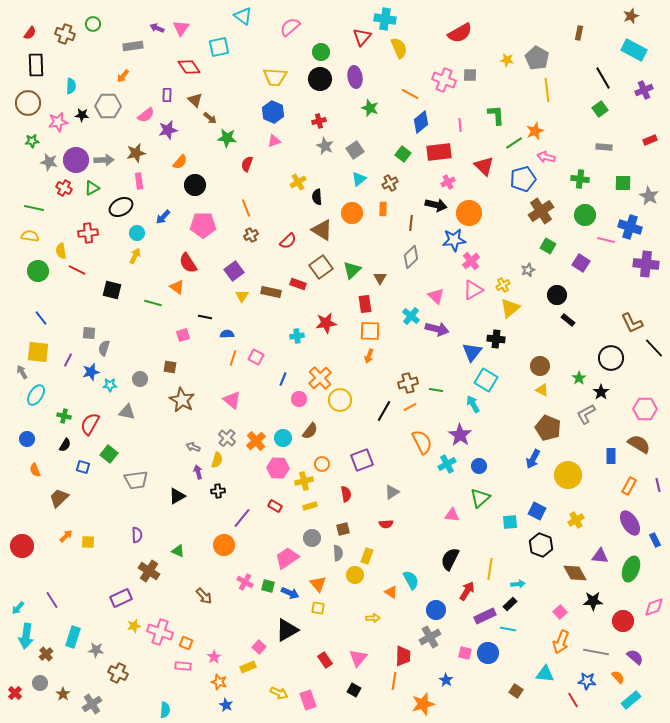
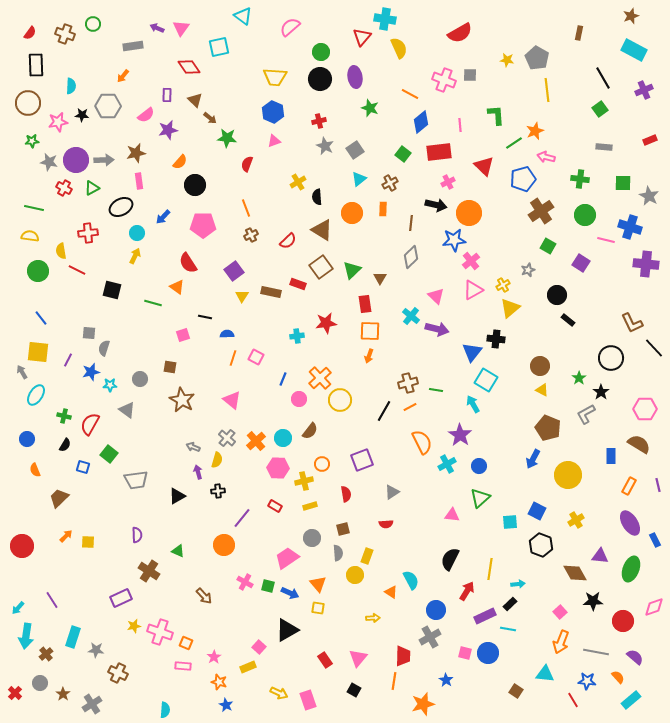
gray triangle at (127, 412): moved 2 px up; rotated 24 degrees clockwise
